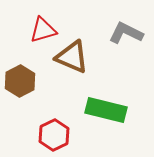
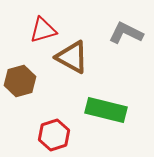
brown triangle: rotated 6 degrees clockwise
brown hexagon: rotated 12 degrees clockwise
red hexagon: rotated 8 degrees clockwise
